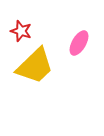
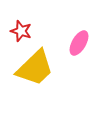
yellow trapezoid: moved 2 px down
